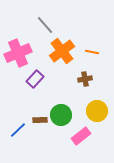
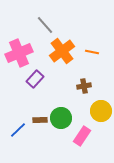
pink cross: moved 1 px right
brown cross: moved 1 px left, 7 px down
yellow circle: moved 4 px right
green circle: moved 3 px down
pink rectangle: moved 1 px right; rotated 18 degrees counterclockwise
